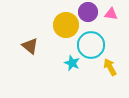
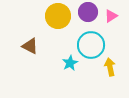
pink triangle: moved 2 px down; rotated 40 degrees counterclockwise
yellow circle: moved 8 px left, 9 px up
brown triangle: rotated 12 degrees counterclockwise
cyan star: moved 2 px left; rotated 21 degrees clockwise
yellow arrow: rotated 18 degrees clockwise
